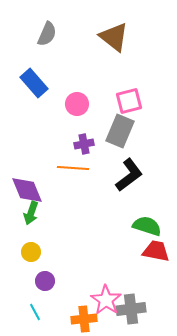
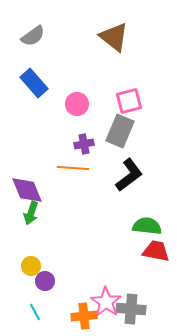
gray semicircle: moved 14 px left, 2 px down; rotated 30 degrees clockwise
green semicircle: rotated 12 degrees counterclockwise
yellow circle: moved 14 px down
pink star: moved 2 px down
gray cross: rotated 12 degrees clockwise
orange cross: moved 3 px up
